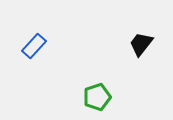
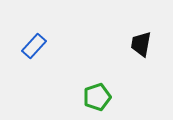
black trapezoid: rotated 28 degrees counterclockwise
